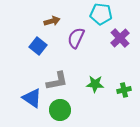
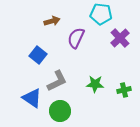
blue square: moved 9 px down
gray L-shape: rotated 15 degrees counterclockwise
green circle: moved 1 px down
